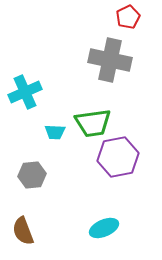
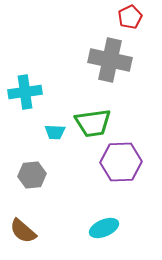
red pentagon: moved 2 px right
cyan cross: rotated 16 degrees clockwise
purple hexagon: moved 3 px right, 5 px down; rotated 9 degrees clockwise
brown semicircle: rotated 28 degrees counterclockwise
